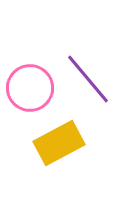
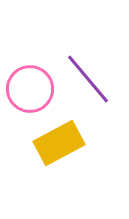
pink circle: moved 1 px down
